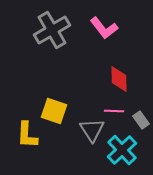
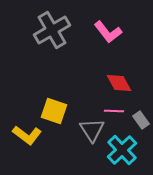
pink L-shape: moved 4 px right, 4 px down
red diamond: moved 4 px down; rotated 28 degrees counterclockwise
yellow L-shape: rotated 56 degrees counterclockwise
